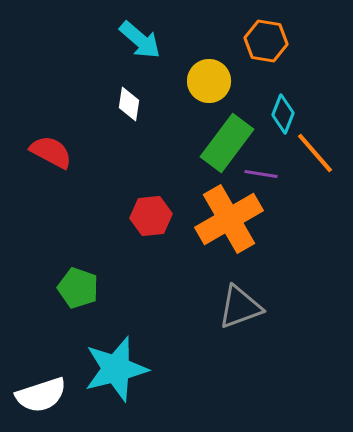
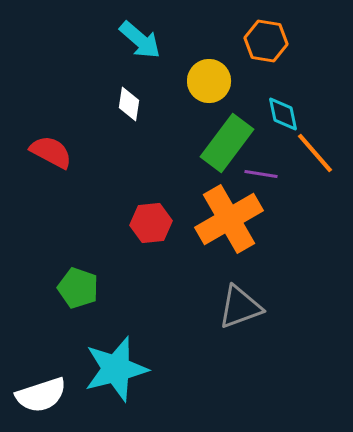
cyan diamond: rotated 33 degrees counterclockwise
red hexagon: moved 7 px down
